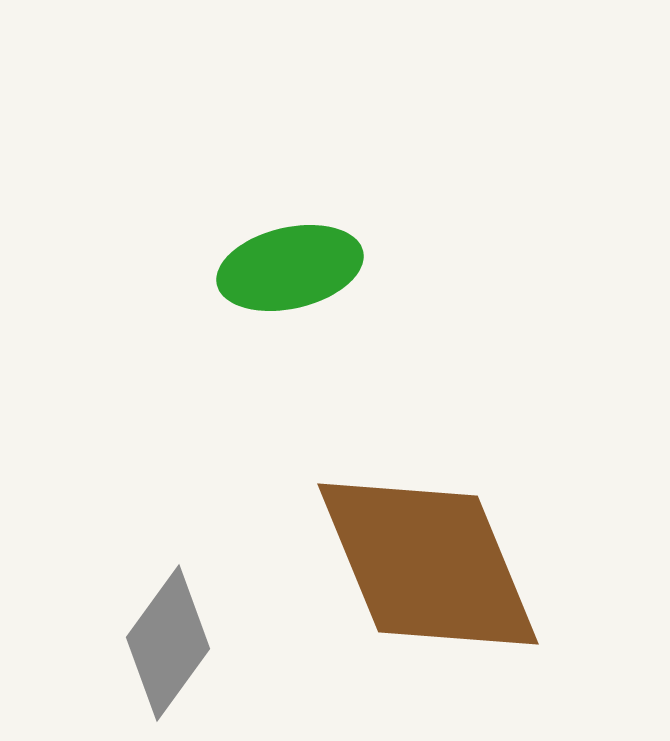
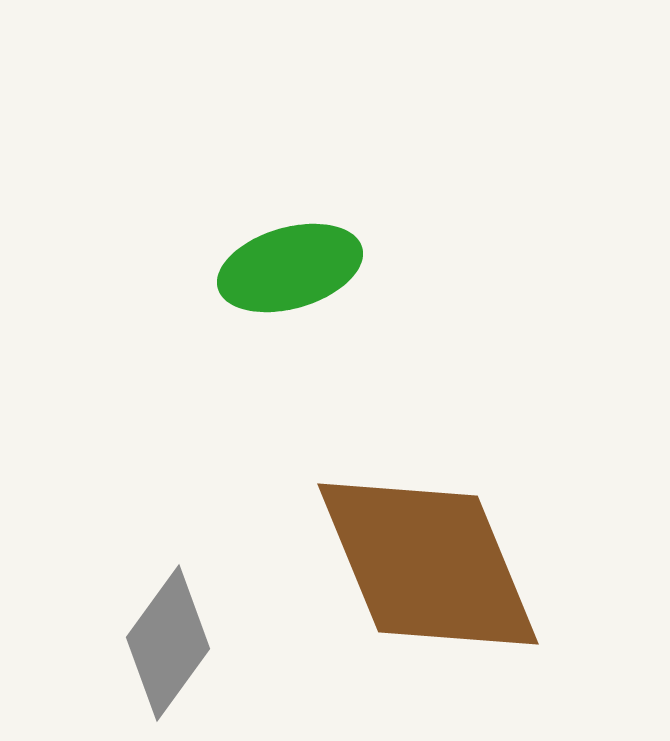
green ellipse: rotated 3 degrees counterclockwise
